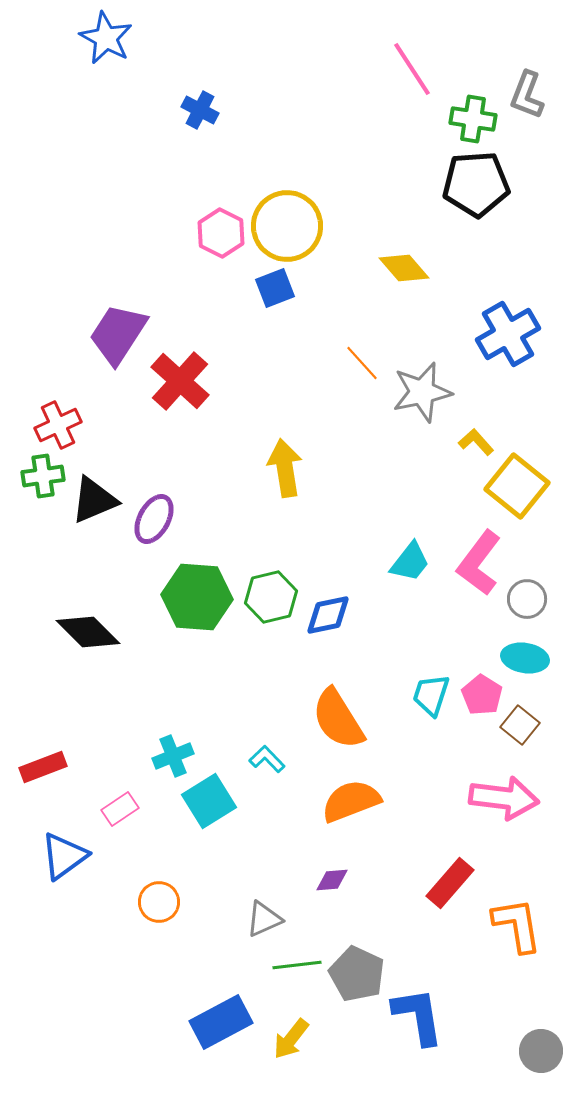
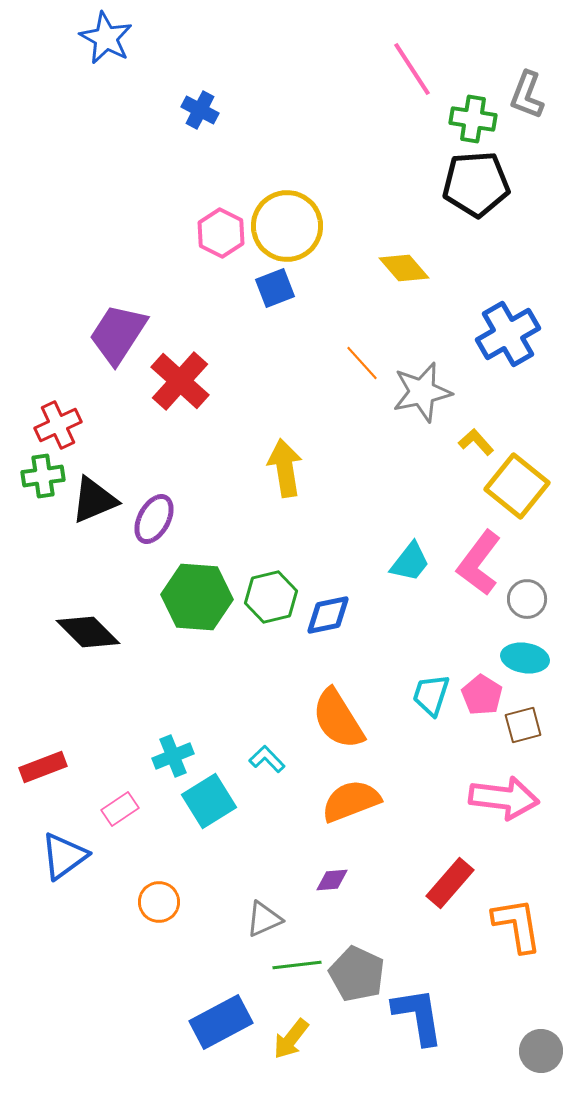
brown square at (520, 725): moved 3 px right; rotated 36 degrees clockwise
